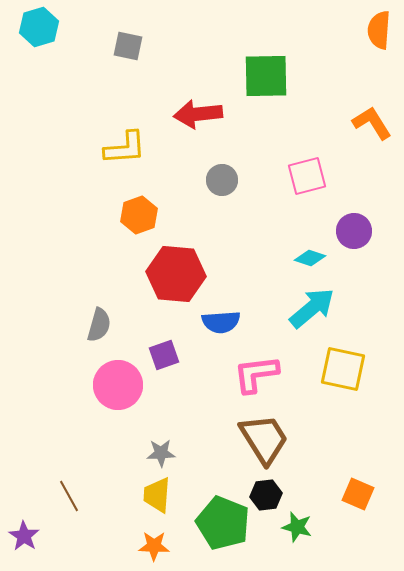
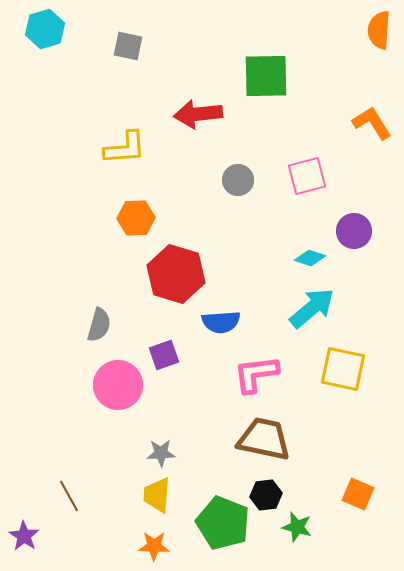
cyan hexagon: moved 6 px right, 2 px down
gray circle: moved 16 px right
orange hexagon: moved 3 px left, 3 px down; rotated 18 degrees clockwise
red hexagon: rotated 12 degrees clockwise
brown trapezoid: rotated 46 degrees counterclockwise
